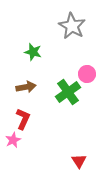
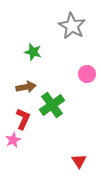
green cross: moved 16 px left, 13 px down
